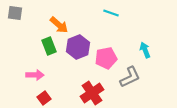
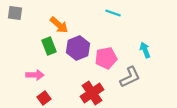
cyan line: moved 2 px right
purple hexagon: moved 1 px down
